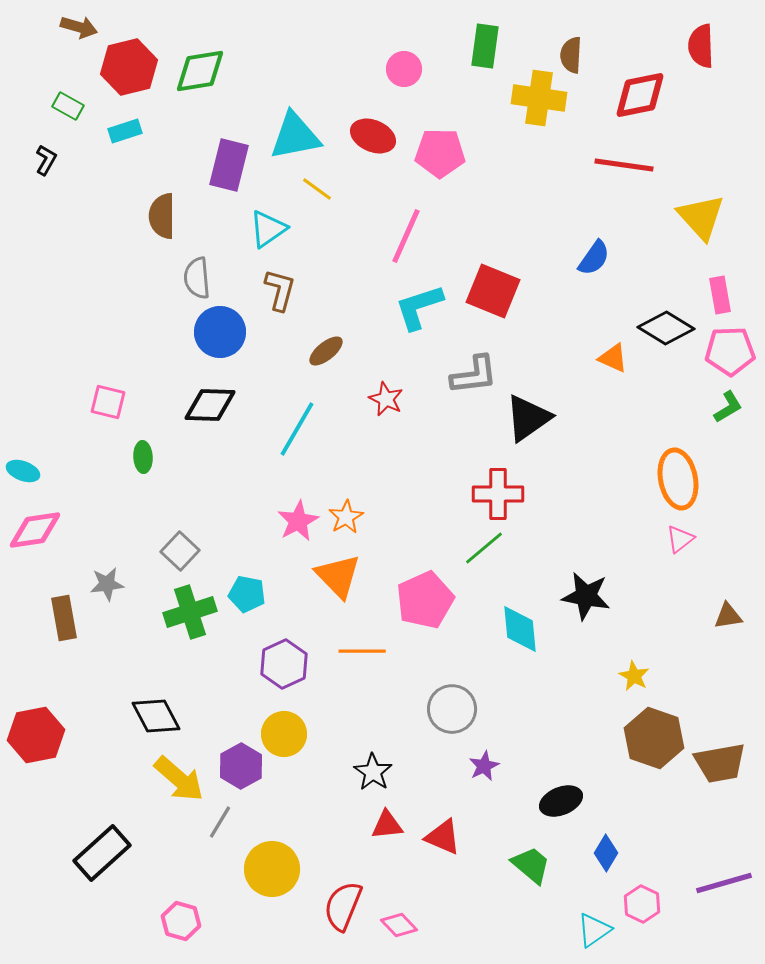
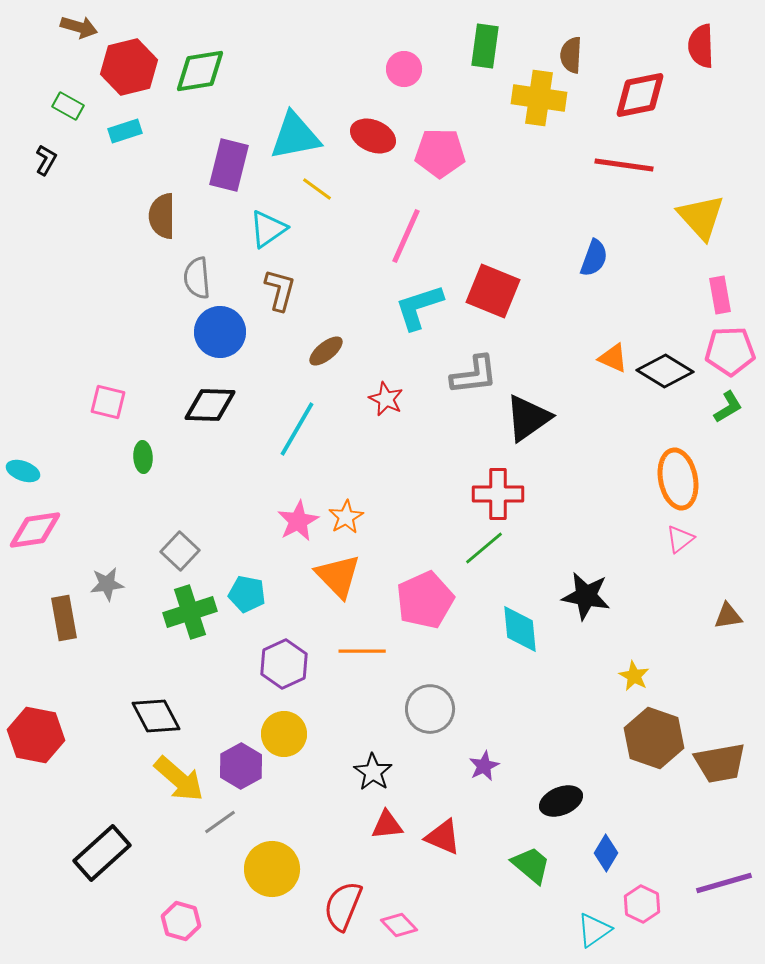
blue semicircle at (594, 258): rotated 15 degrees counterclockwise
black diamond at (666, 328): moved 1 px left, 43 px down
gray circle at (452, 709): moved 22 px left
red hexagon at (36, 735): rotated 22 degrees clockwise
gray line at (220, 822): rotated 24 degrees clockwise
